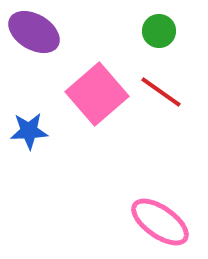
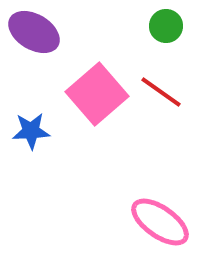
green circle: moved 7 px right, 5 px up
blue star: moved 2 px right
